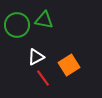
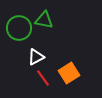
green circle: moved 2 px right, 3 px down
orange square: moved 8 px down
